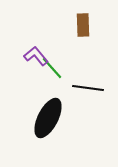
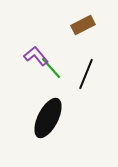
brown rectangle: rotated 65 degrees clockwise
green line: moved 1 px left
black line: moved 2 px left, 14 px up; rotated 76 degrees counterclockwise
